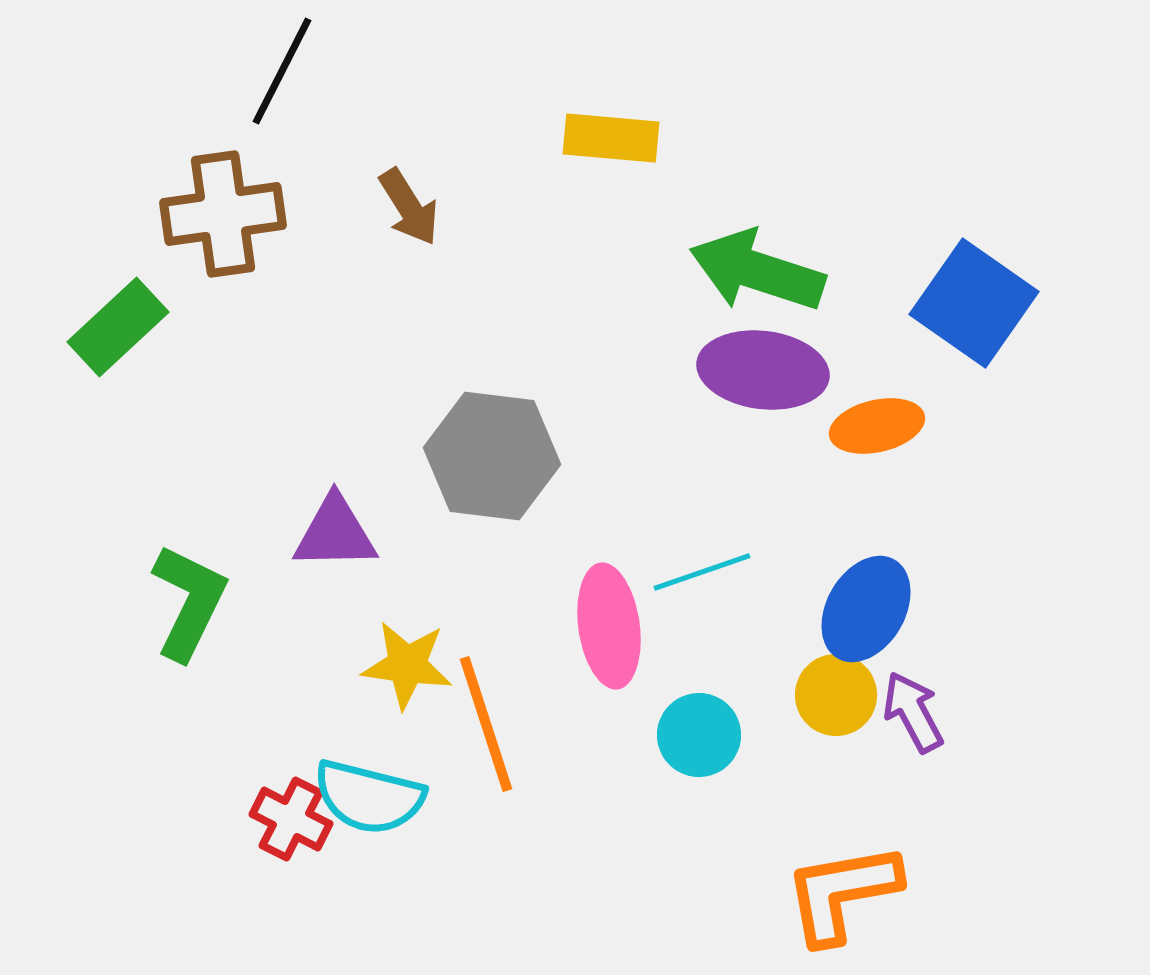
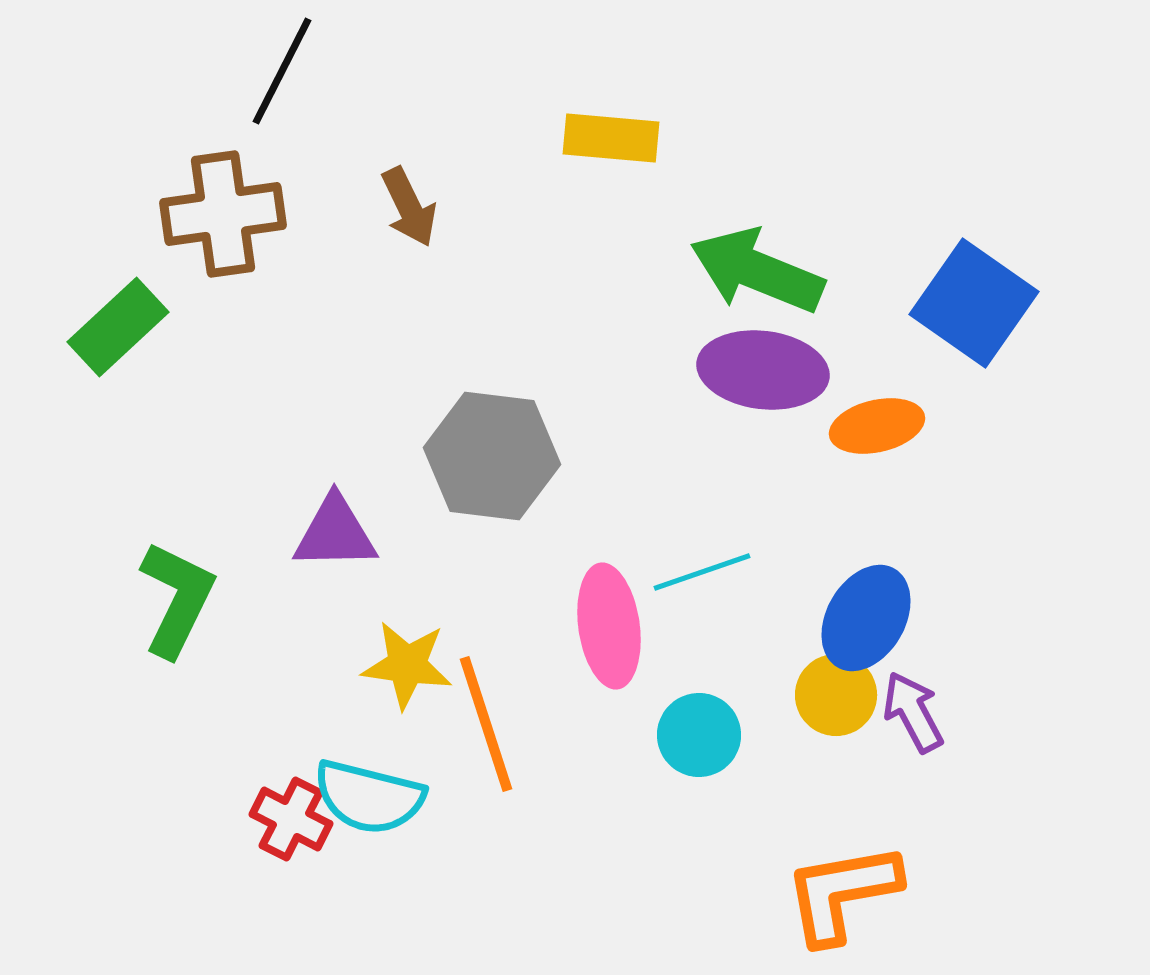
brown arrow: rotated 6 degrees clockwise
green arrow: rotated 4 degrees clockwise
green L-shape: moved 12 px left, 3 px up
blue ellipse: moved 9 px down
